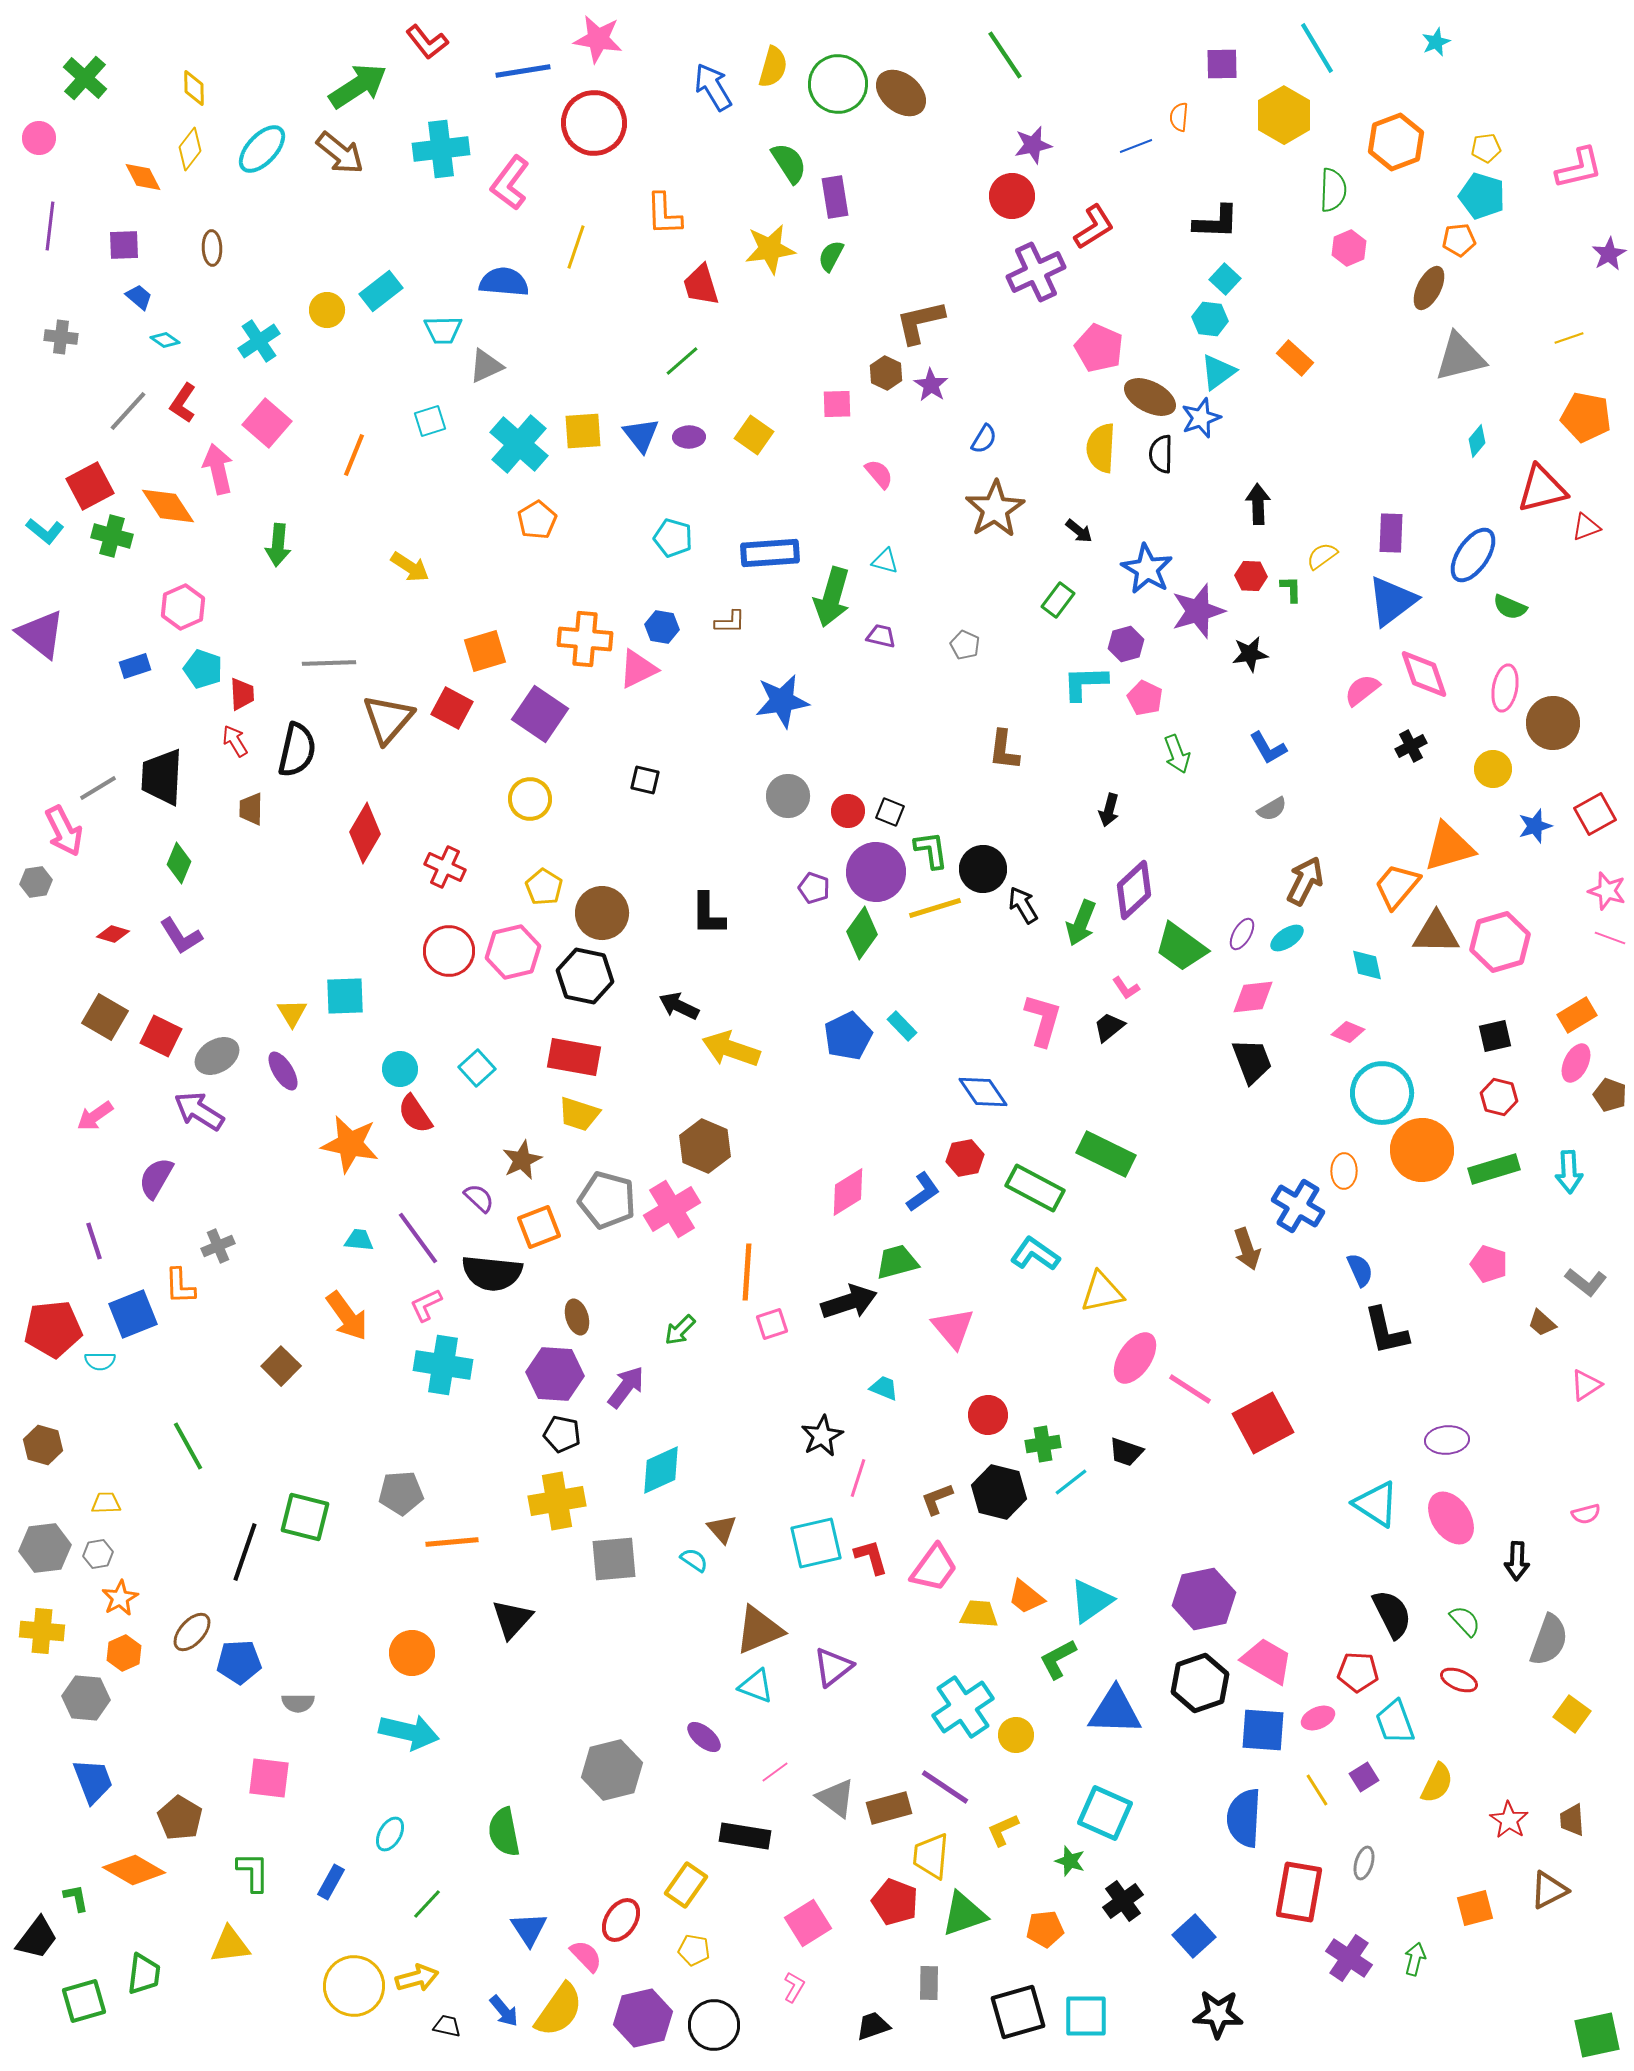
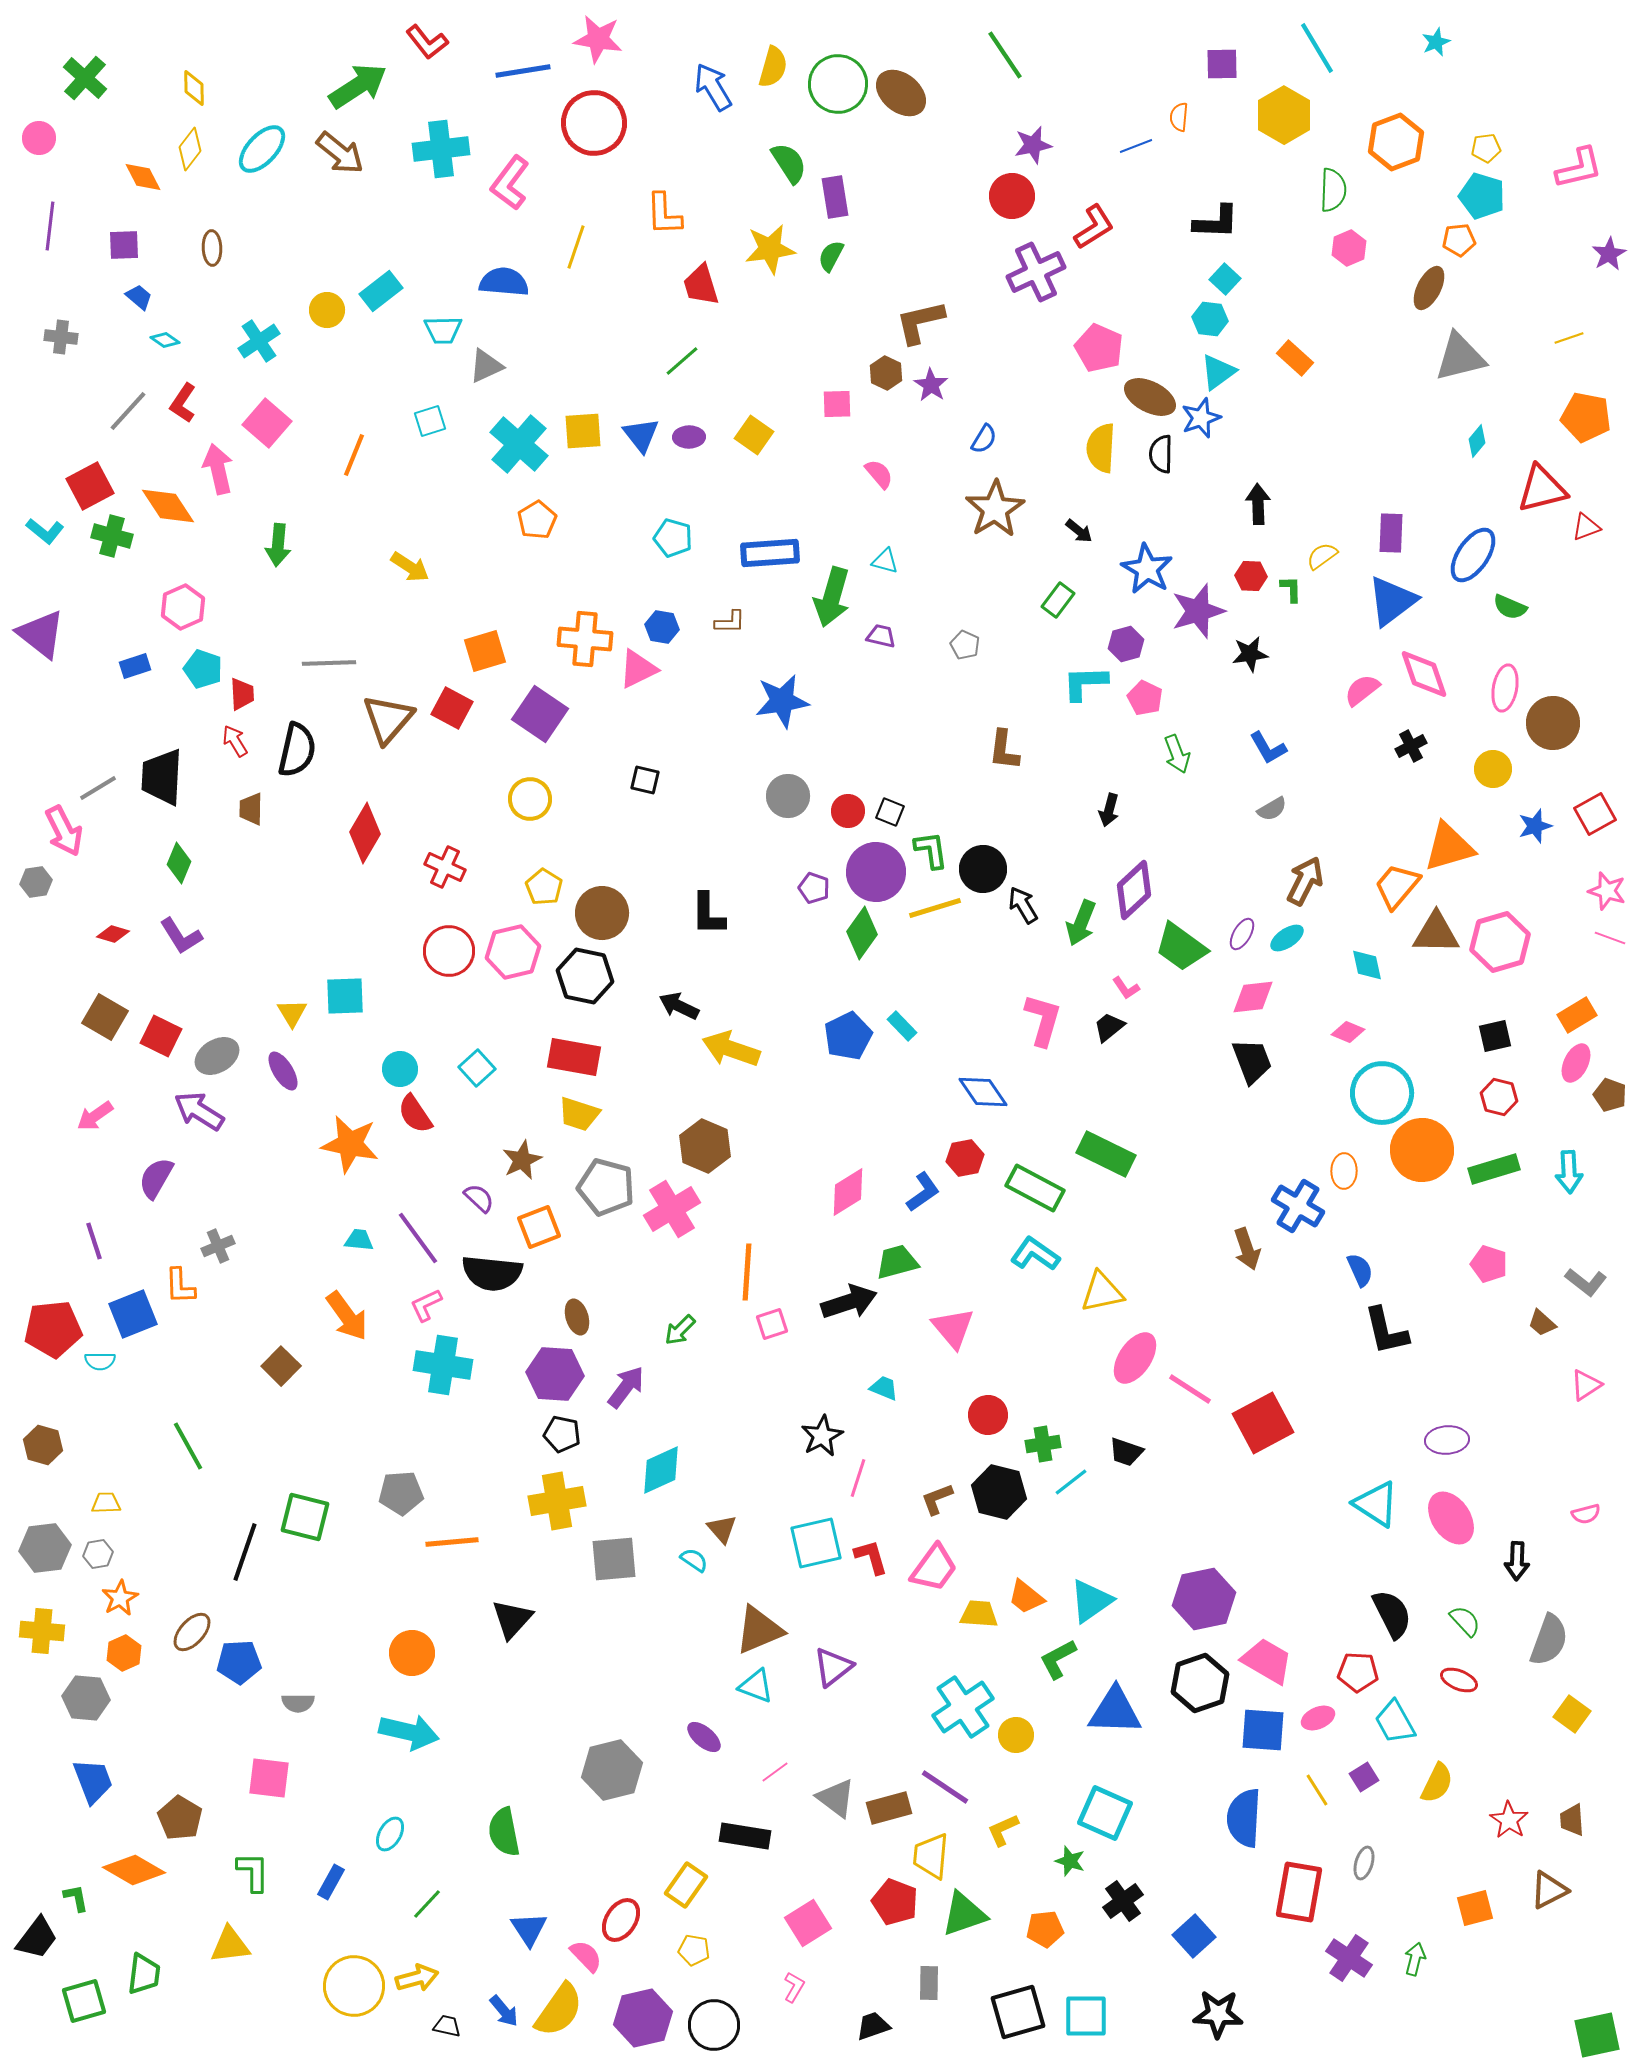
gray pentagon at (607, 1200): moved 1 px left, 13 px up
cyan trapezoid at (1395, 1722): rotated 9 degrees counterclockwise
